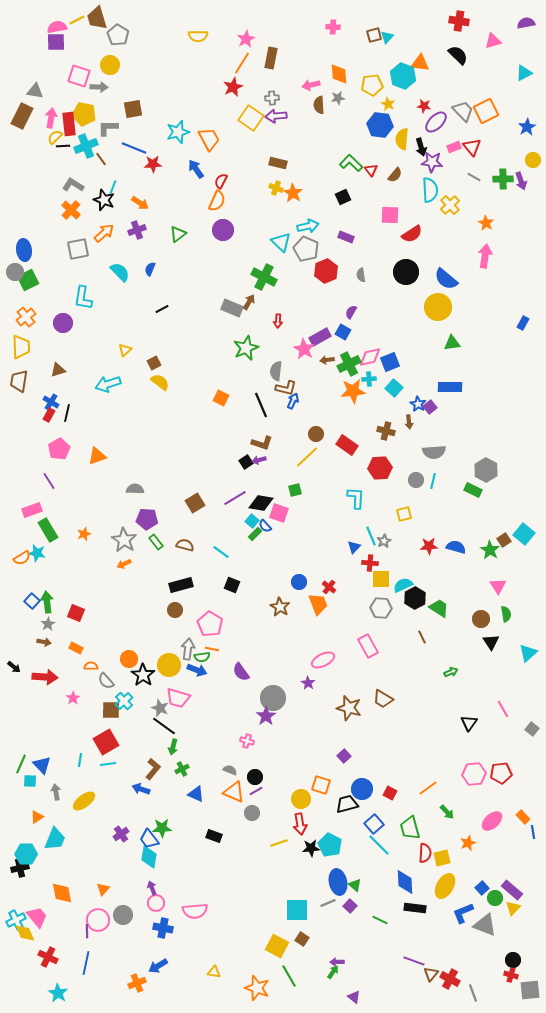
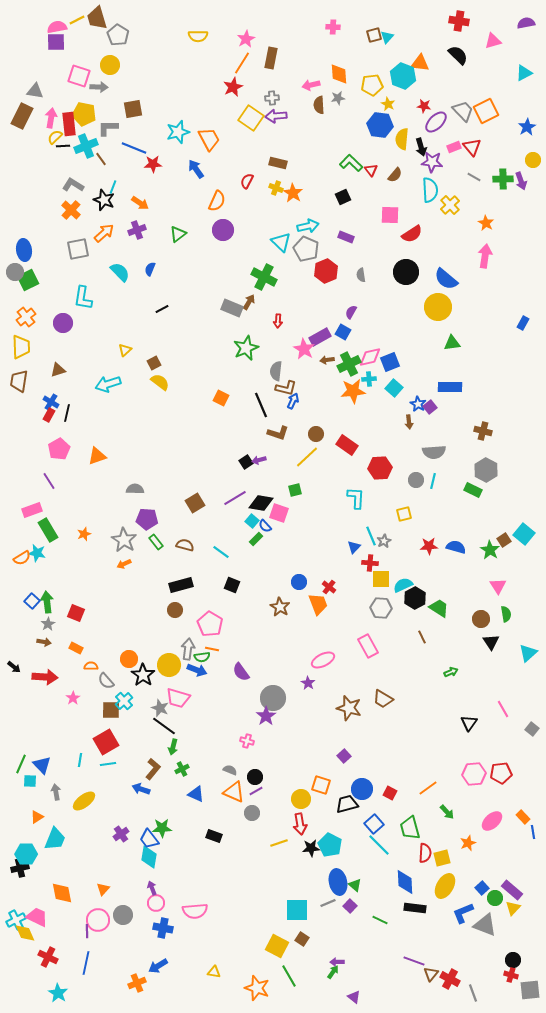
red semicircle at (221, 181): moved 26 px right
brown cross at (386, 431): moved 97 px right
brown L-shape at (262, 443): moved 16 px right, 10 px up
green rectangle at (255, 534): moved 1 px right, 5 px down
pink trapezoid at (37, 917): rotated 25 degrees counterclockwise
